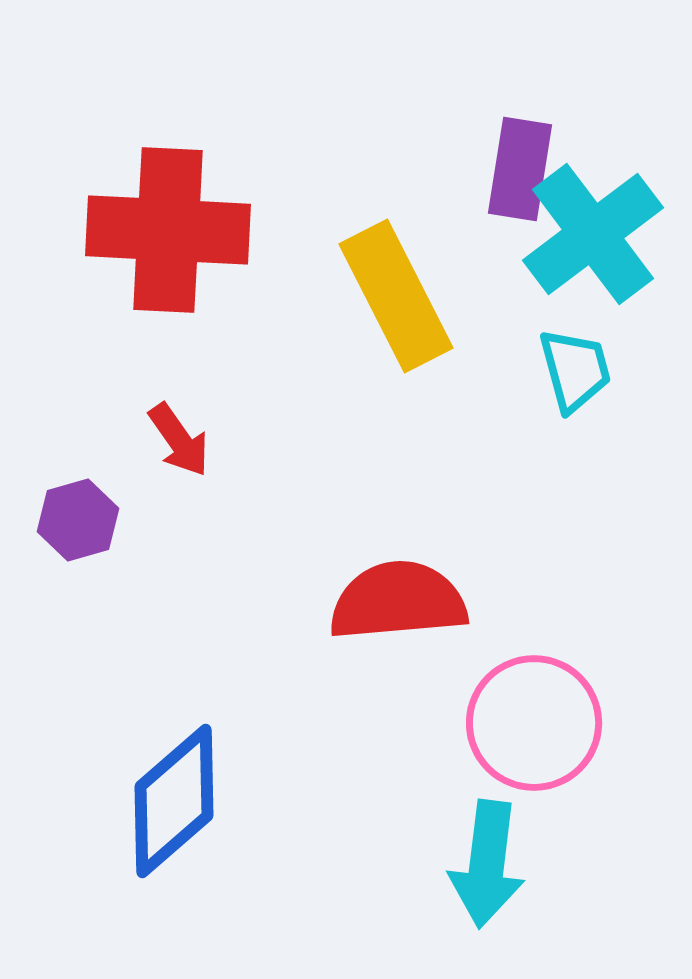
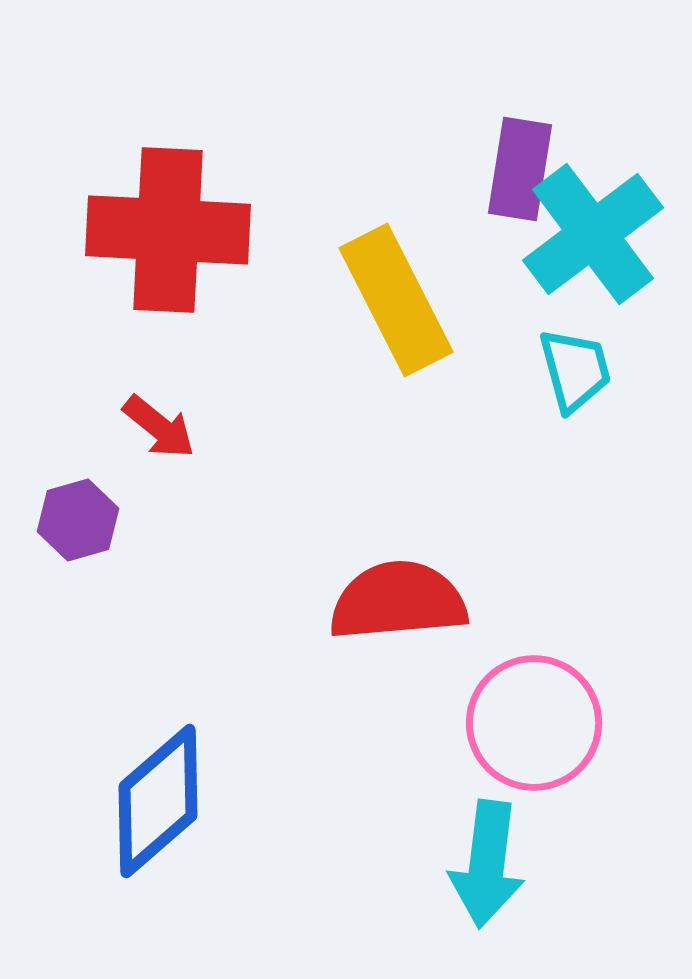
yellow rectangle: moved 4 px down
red arrow: moved 20 px left, 13 px up; rotated 16 degrees counterclockwise
blue diamond: moved 16 px left
